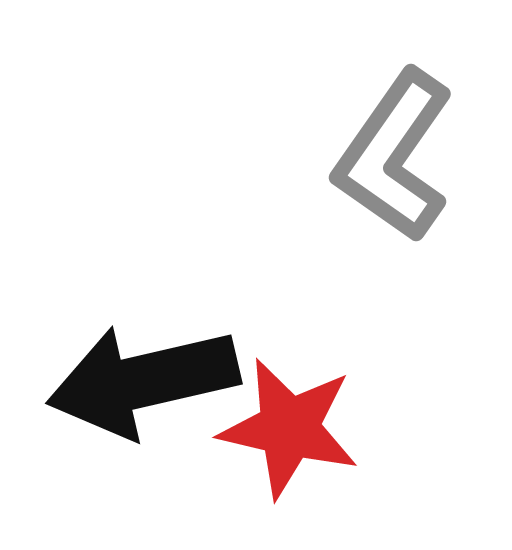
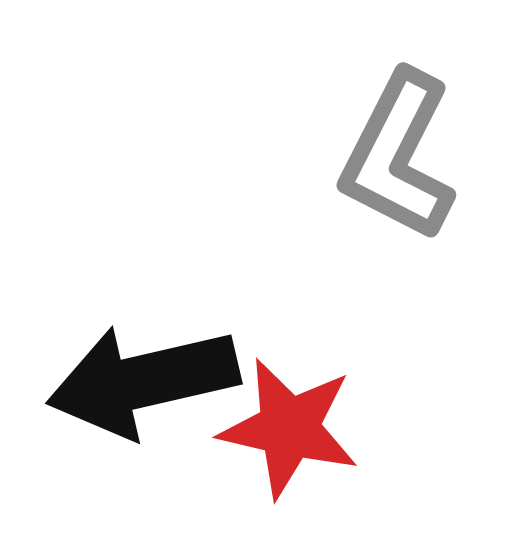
gray L-shape: moved 4 px right; rotated 8 degrees counterclockwise
